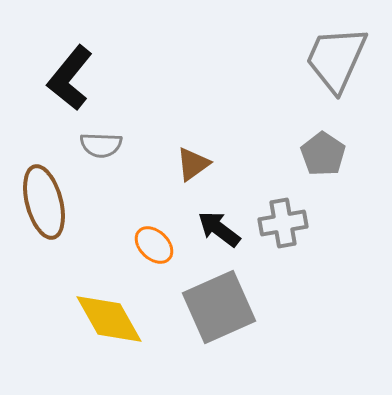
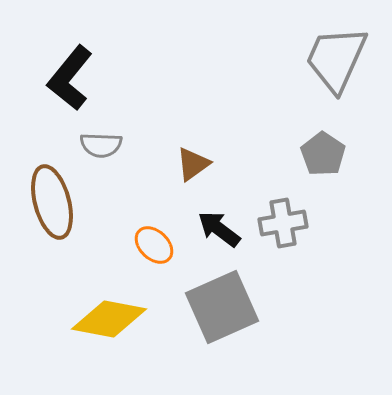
brown ellipse: moved 8 px right
gray square: moved 3 px right
yellow diamond: rotated 50 degrees counterclockwise
